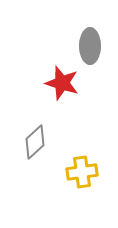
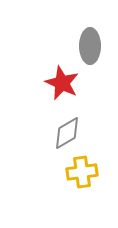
red star: rotated 8 degrees clockwise
gray diamond: moved 32 px right, 9 px up; rotated 12 degrees clockwise
